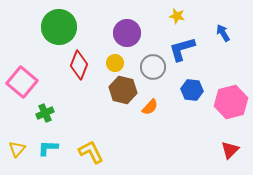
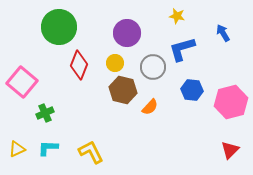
yellow triangle: rotated 24 degrees clockwise
